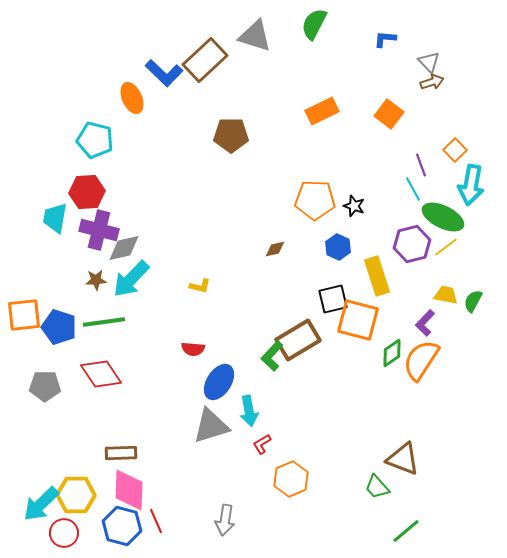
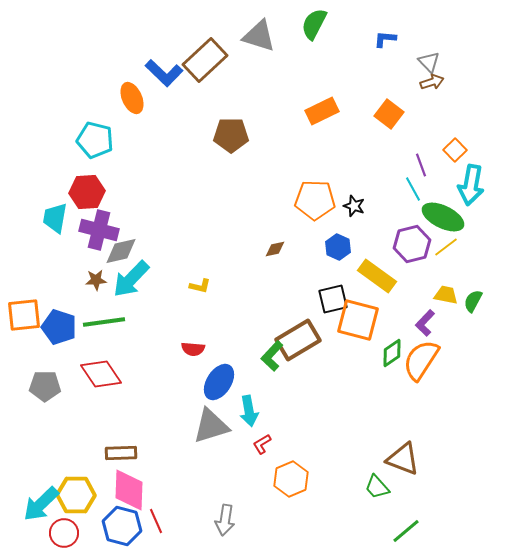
gray triangle at (255, 36): moved 4 px right
gray diamond at (124, 248): moved 3 px left, 3 px down
yellow rectangle at (377, 276): rotated 36 degrees counterclockwise
